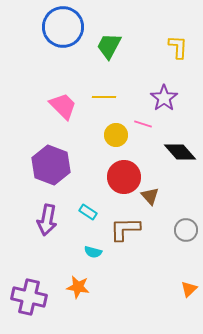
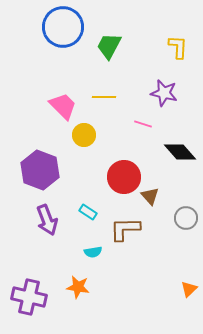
purple star: moved 5 px up; rotated 24 degrees counterclockwise
yellow circle: moved 32 px left
purple hexagon: moved 11 px left, 5 px down
purple arrow: rotated 32 degrees counterclockwise
gray circle: moved 12 px up
cyan semicircle: rotated 24 degrees counterclockwise
